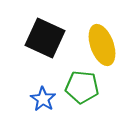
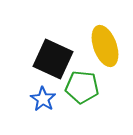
black square: moved 8 px right, 21 px down
yellow ellipse: moved 3 px right, 1 px down
